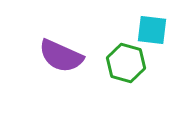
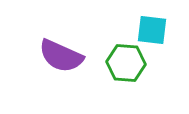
green hexagon: rotated 12 degrees counterclockwise
